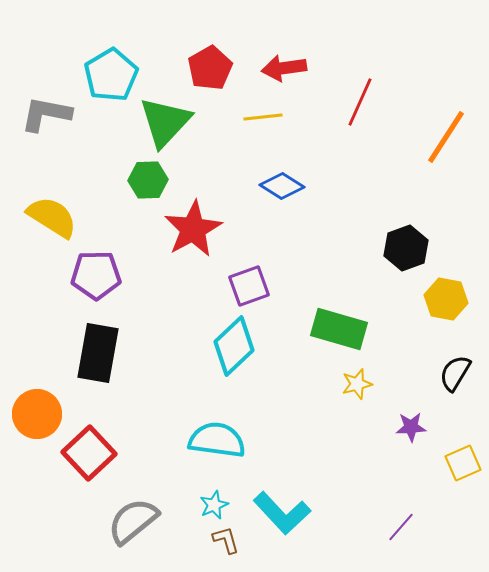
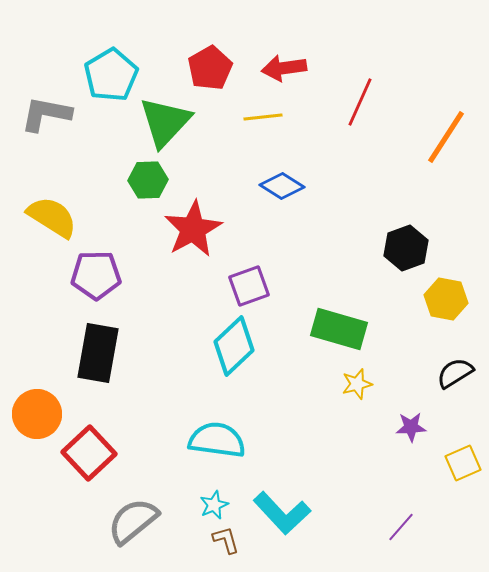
black semicircle: rotated 27 degrees clockwise
